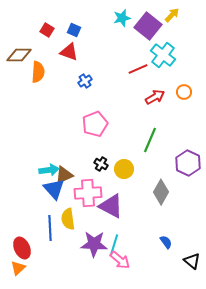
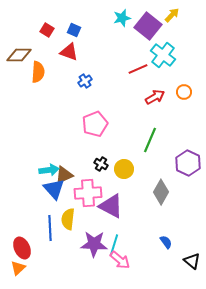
yellow semicircle: rotated 15 degrees clockwise
